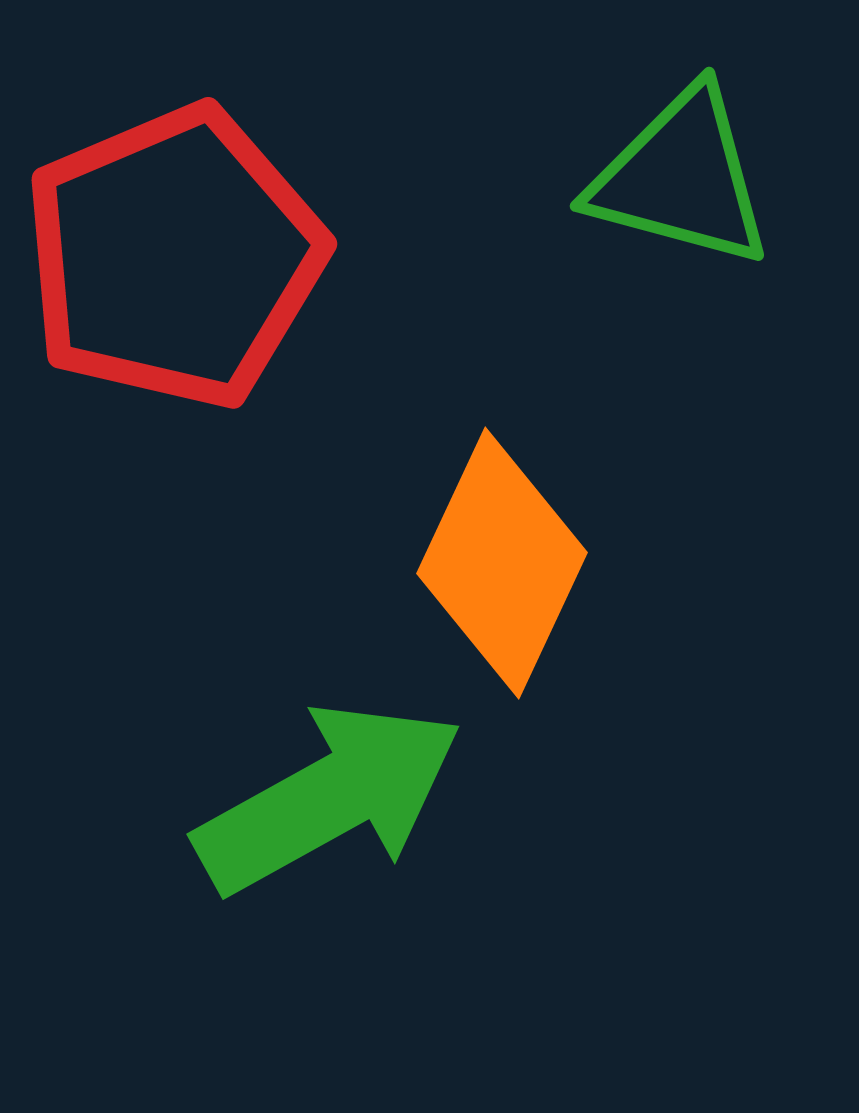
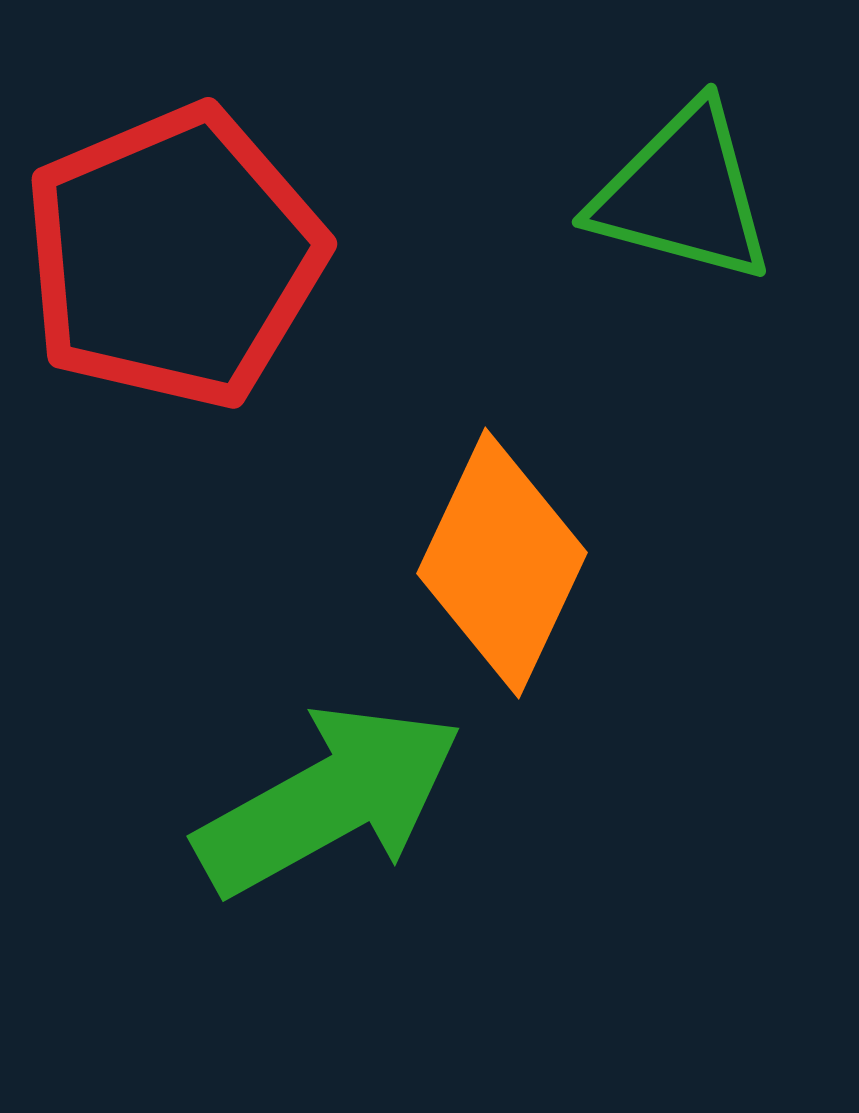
green triangle: moved 2 px right, 16 px down
green arrow: moved 2 px down
